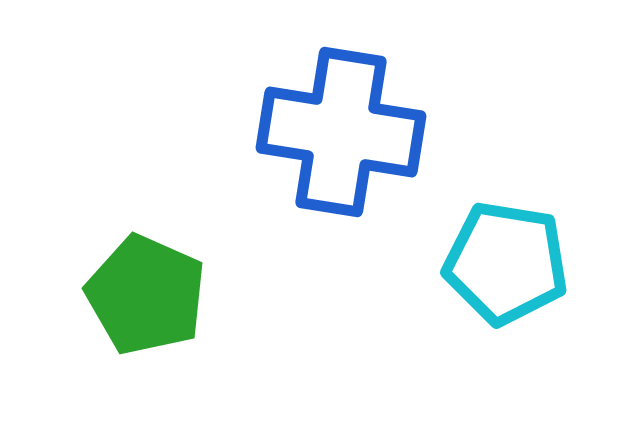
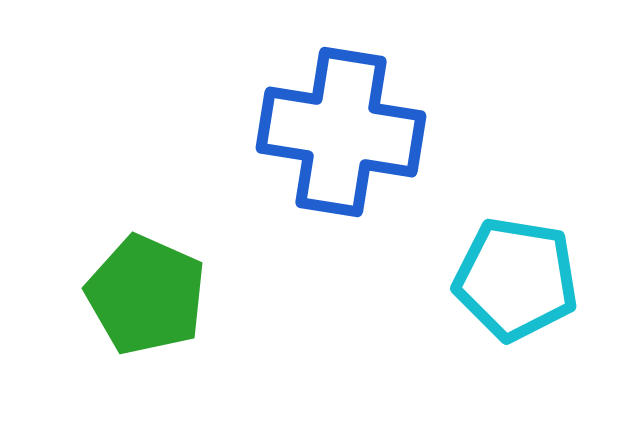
cyan pentagon: moved 10 px right, 16 px down
